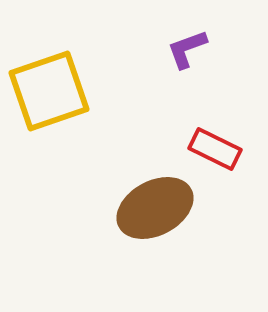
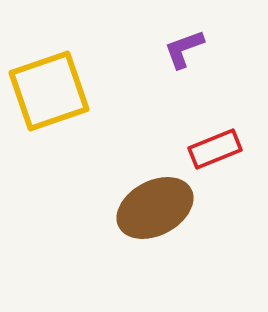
purple L-shape: moved 3 px left
red rectangle: rotated 48 degrees counterclockwise
